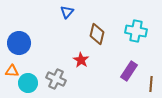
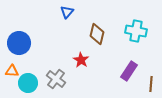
gray cross: rotated 12 degrees clockwise
